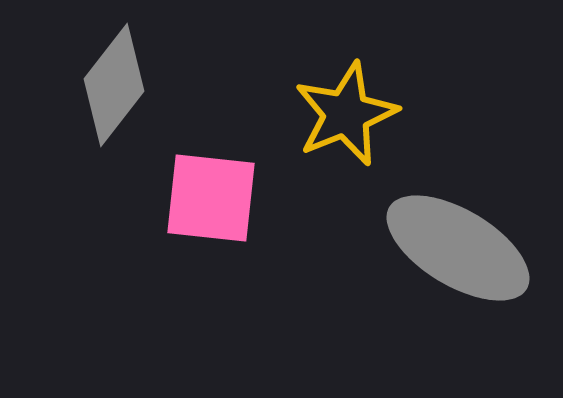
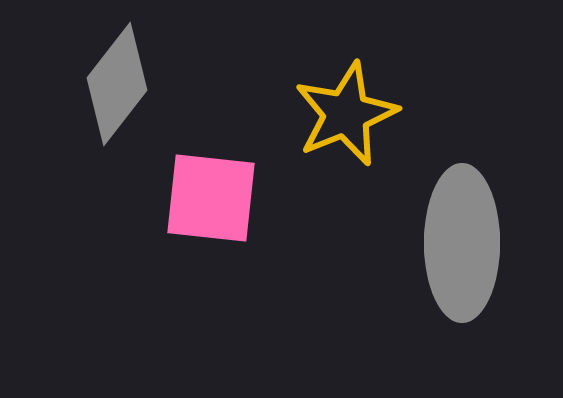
gray diamond: moved 3 px right, 1 px up
gray ellipse: moved 4 px right, 5 px up; rotated 59 degrees clockwise
